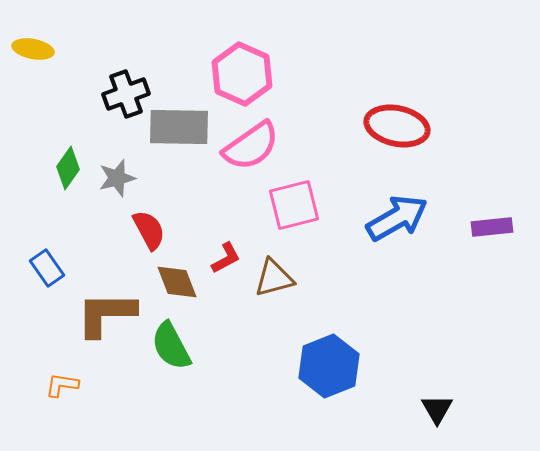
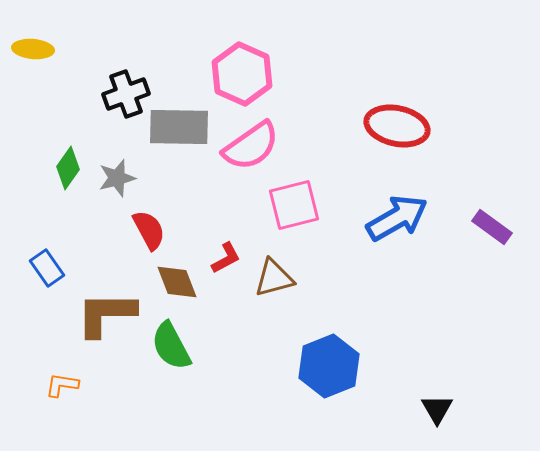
yellow ellipse: rotated 6 degrees counterclockwise
purple rectangle: rotated 42 degrees clockwise
